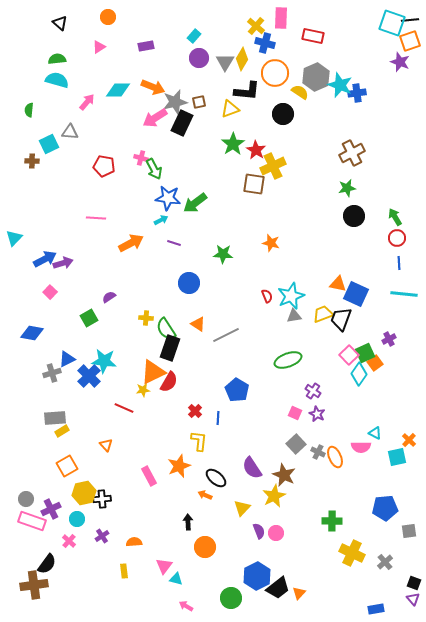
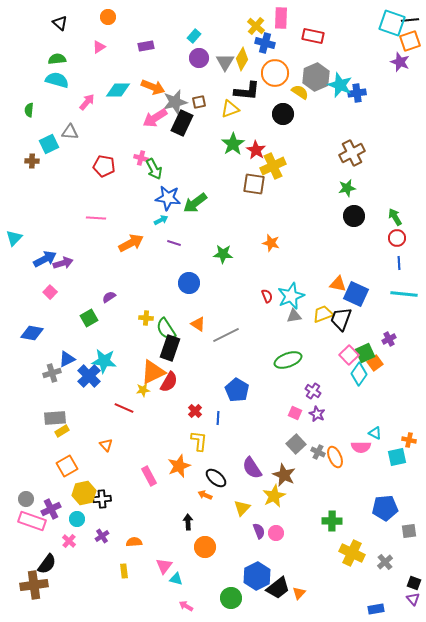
orange cross at (409, 440): rotated 32 degrees counterclockwise
